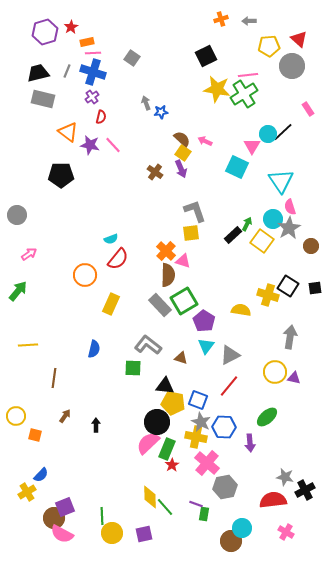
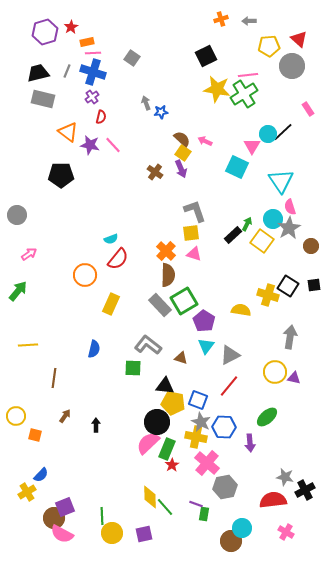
pink triangle at (183, 261): moved 11 px right, 7 px up
black square at (315, 288): moved 1 px left, 3 px up
